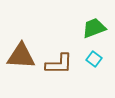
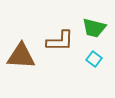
green trapezoid: rotated 145 degrees counterclockwise
brown L-shape: moved 1 px right, 23 px up
